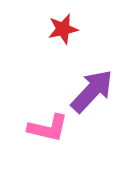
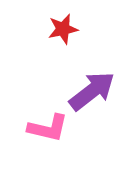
purple arrow: rotated 9 degrees clockwise
